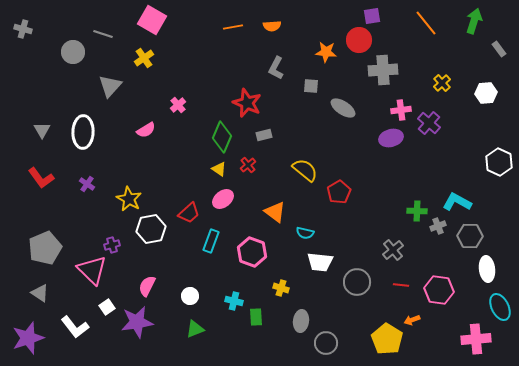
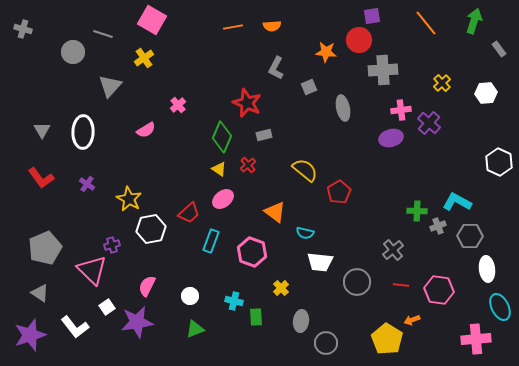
gray square at (311, 86): moved 2 px left, 1 px down; rotated 28 degrees counterclockwise
gray ellipse at (343, 108): rotated 45 degrees clockwise
yellow cross at (281, 288): rotated 28 degrees clockwise
purple star at (28, 338): moved 2 px right, 3 px up
